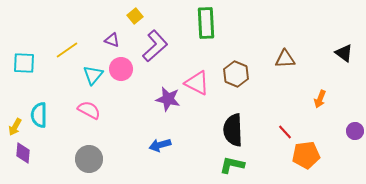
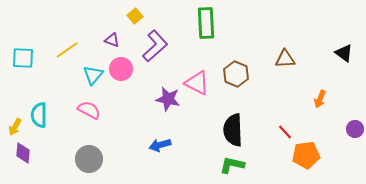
cyan square: moved 1 px left, 5 px up
purple circle: moved 2 px up
